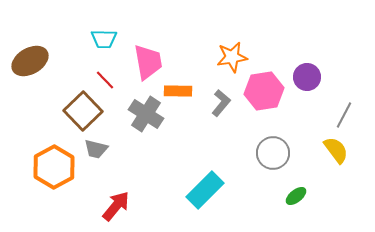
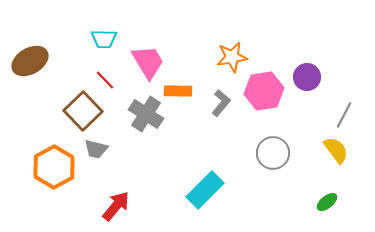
pink trapezoid: rotated 21 degrees counterclockwise
green ellipse: moved 31 px right, 6 px down
